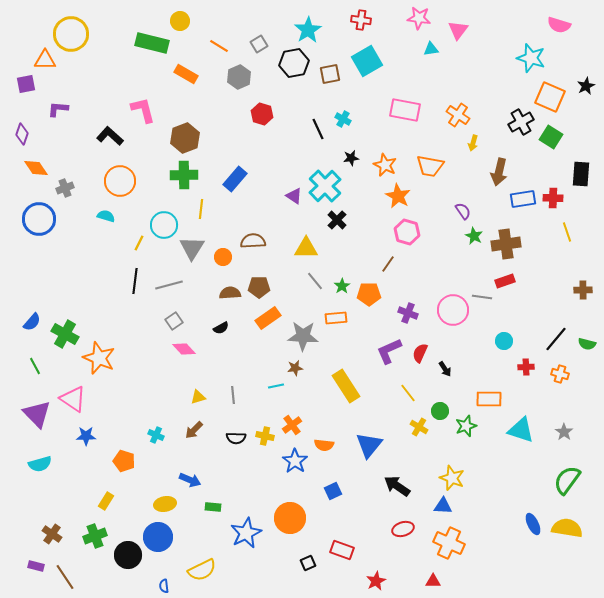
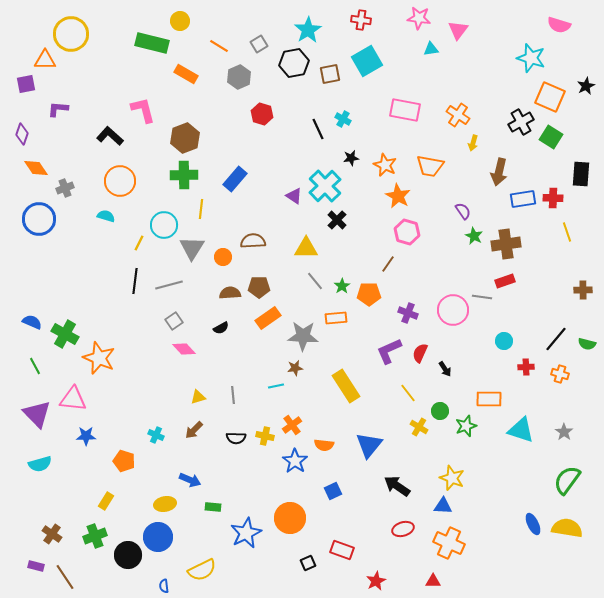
blue semicircle at (32, 322): rotated 108 degrees counterclockwise
pink triangle at (73, 399): rotated 28 degrees counterclockwise
